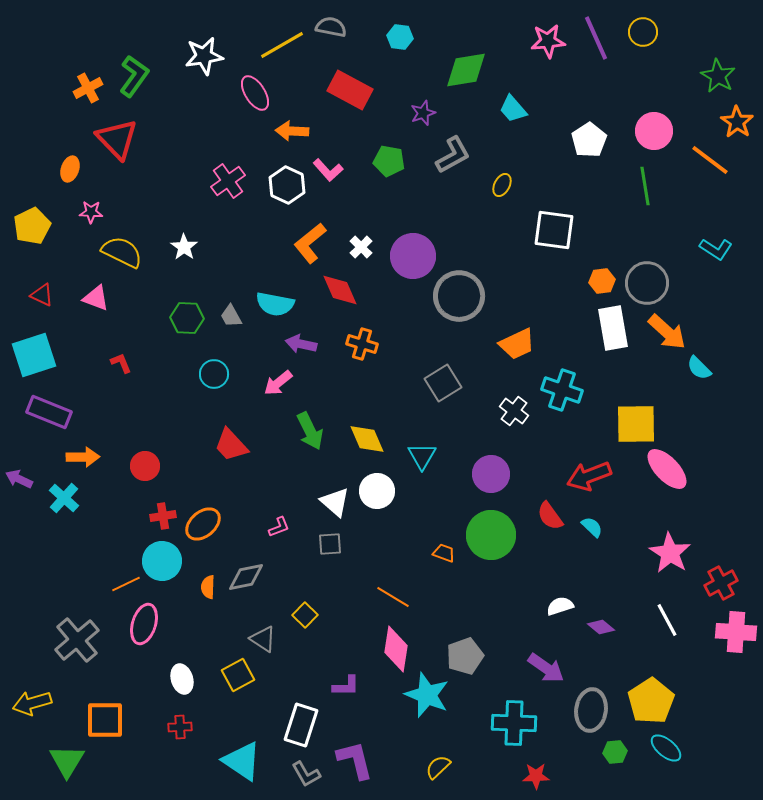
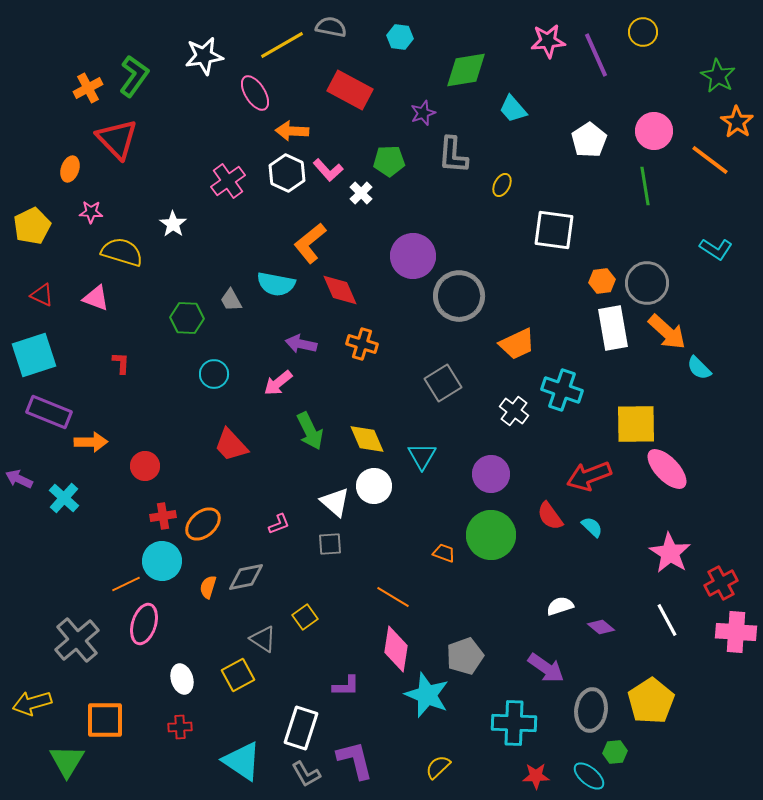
purple line at (596, 38): moved 17 px down
gray L-shape at (453, 155): rotated 123 degrees clockwise
green pentagon at (389, 161): rotated 12 degrees counterclockwise
white hexagon at (287, 185): moved 12 px up
white star at (184, 247): moved 11 px left, 23 px up
white cross at (361, 247): moved 54 px up
yellow semicircle at (122, 252): rotated 9 degrees counterclockwise
cyan semicircle at (275, 304): moved 1 px right, 20 px up
gray trapezoid at (231, 316): moved 16 px up
red L-shape at (121, 363): rotated 25 degrees clockwise
orange arrow at (83, 457): moved 8 px right, 15 px up
white circle at (377, 491): moved 3 px left, 5 px up
pink L-shape at (279, 527): moved 3 px up
orange semicircle at (208, 587): rotated 15 degrees clockwise
yellow square at (305, 615): moved 2 px down; rotated 10 degrees clockwise
white rectangle at (301, 725): moved 3 px down
cyan ellipse at (666, 748): moved 77 px left, 28 px down
